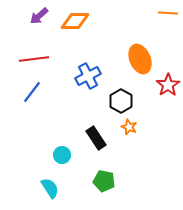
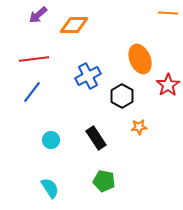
purple arrow: moved 1 px left, 1 px up
orange diamond: moved 1 px left, 4 px down
black hexagon: moved 1 px right, 5 px up
orange star: moved 10 px right; rotated 28 degrees counterclockwise
cyan circle: moved 11 px left, 15 px up
